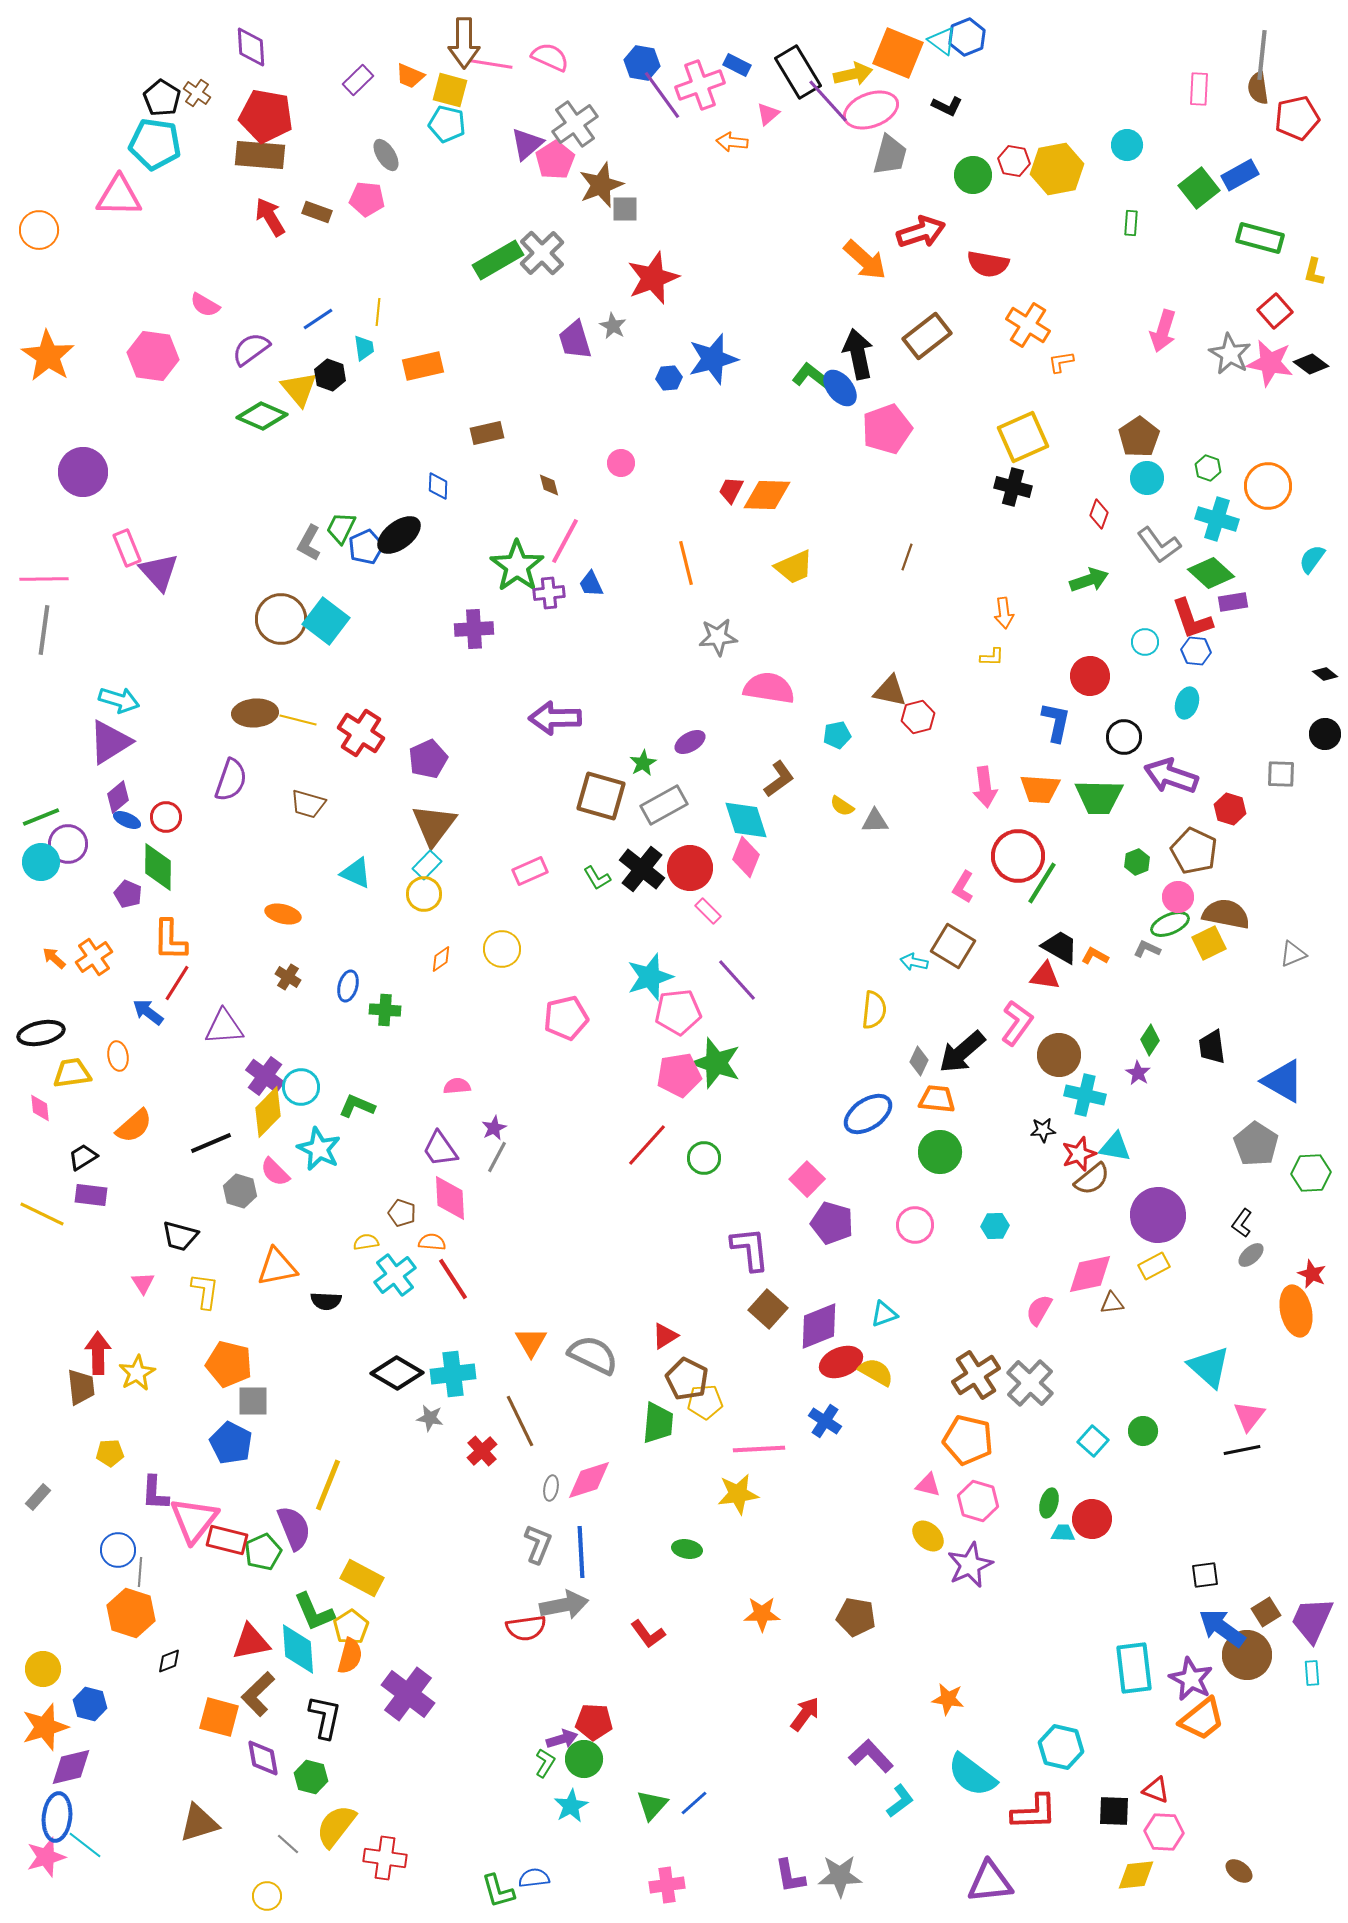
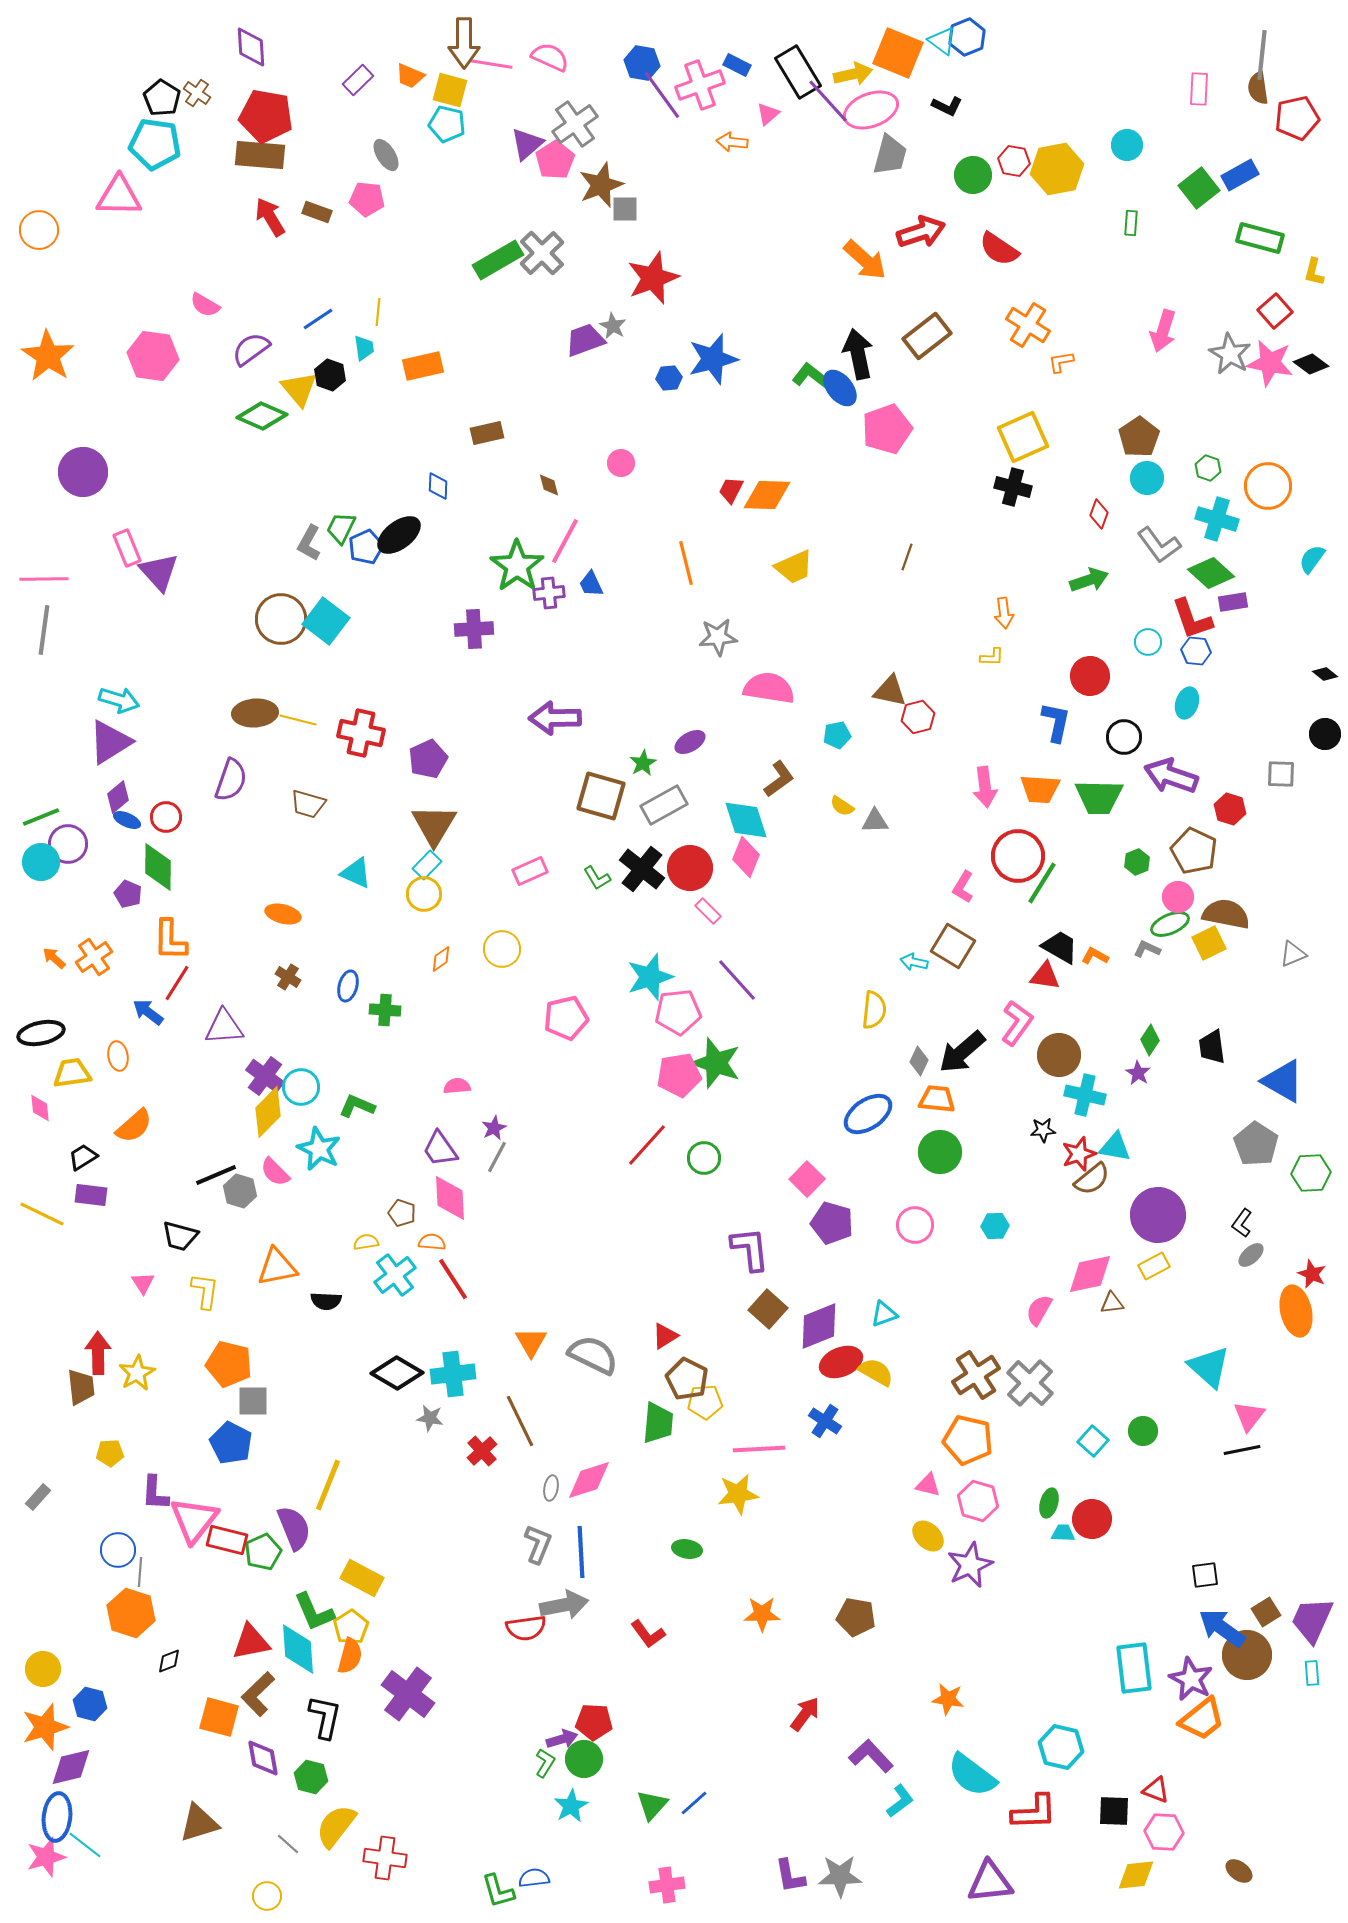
red semicircle at (988, 264): moved 11 px right, 15 px up; rotated 24 degrees clockwise
purple trapezoid at (575, 340): moved 10 px right; rotated 87 degrees clockwise
cyan circle at (1145, 642): moved 3 px right
red cross at (361, 733): rotated 21 degrees counterclockwise
brown triangle at (434, 825): rotated 6 degrees counterclockwise
black line at (211, 1143): moved 5 px right, 32 px down
